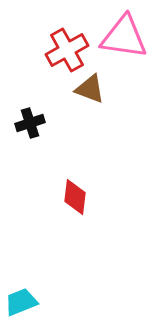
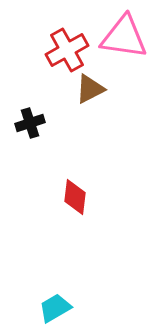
brown triangle: rotated 48 degrees counterclockwise
cyan trapezoid: moved 34 px right, 6 px down; rotated 8 degrees counterclockwise
